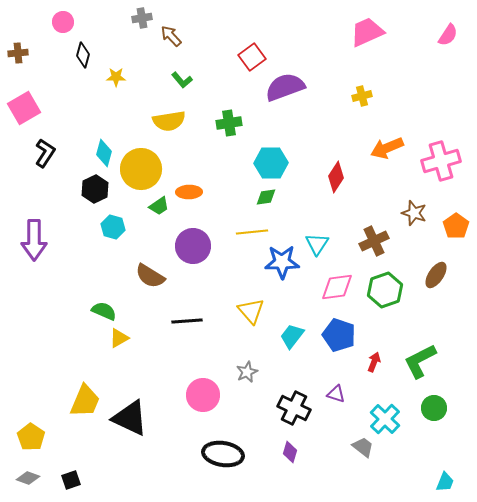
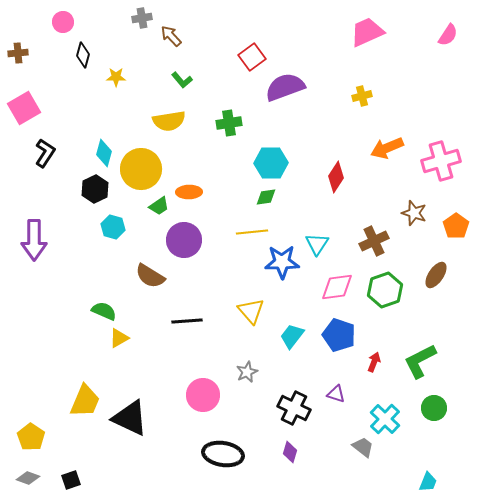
purple circle at (193, 246): moved 9 px left, 6 px up
cyan trapezoid at (445, 482): moved 17 px left
